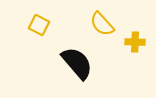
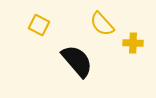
yellow cross: moved 2 px left, 1 px down
black semicircle: moved 2 px up
